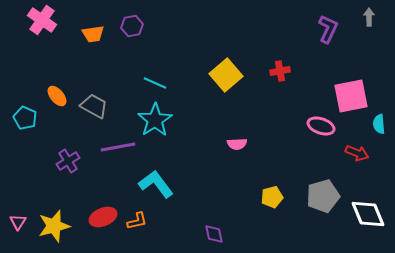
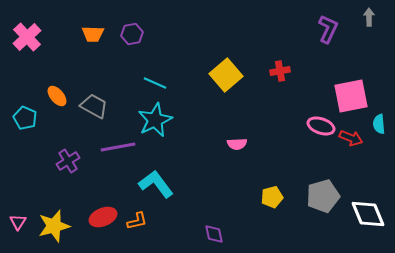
pink cross: moved 15 px left, 17 px down; rotated 12 degrees clockwise
purple hexagon: moved 8 px down
orange trapezoid: rotated 10 degrees clockwise
cyan star: rotated 8 degrees clockwise
red arrow: moved 6 px left, 15 px up
